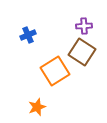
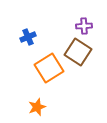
blue cross: moved 2 px down
brown square: moved 4 px left
orange square: moved 6 px left, 3 px up
